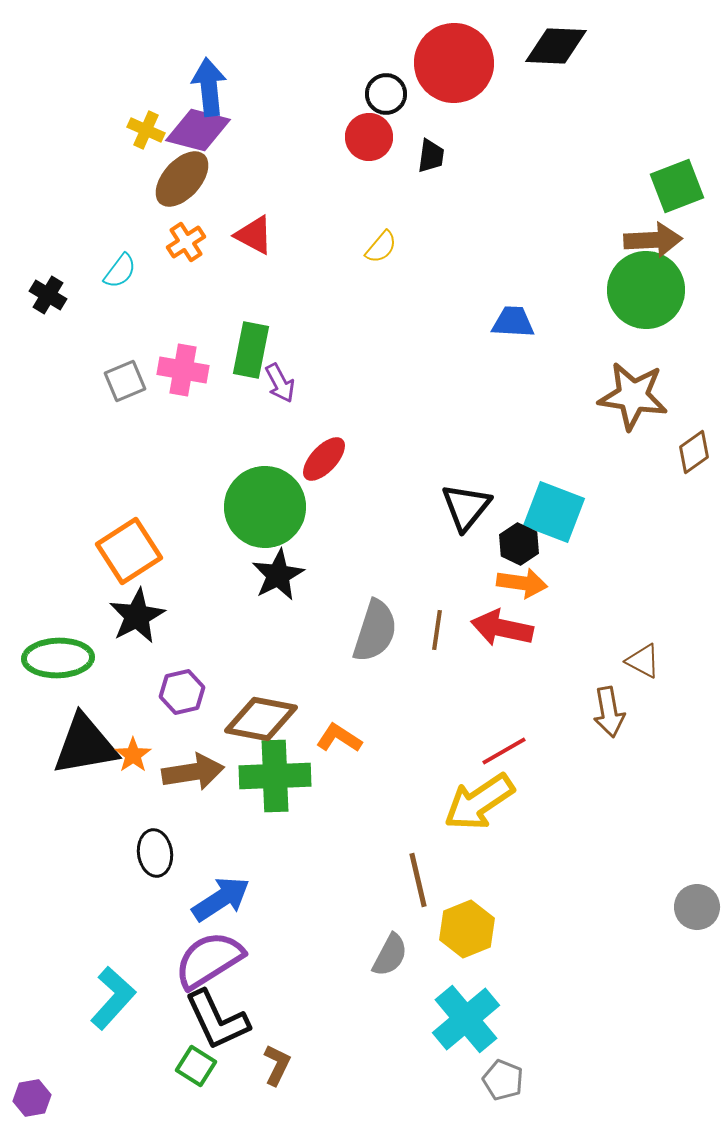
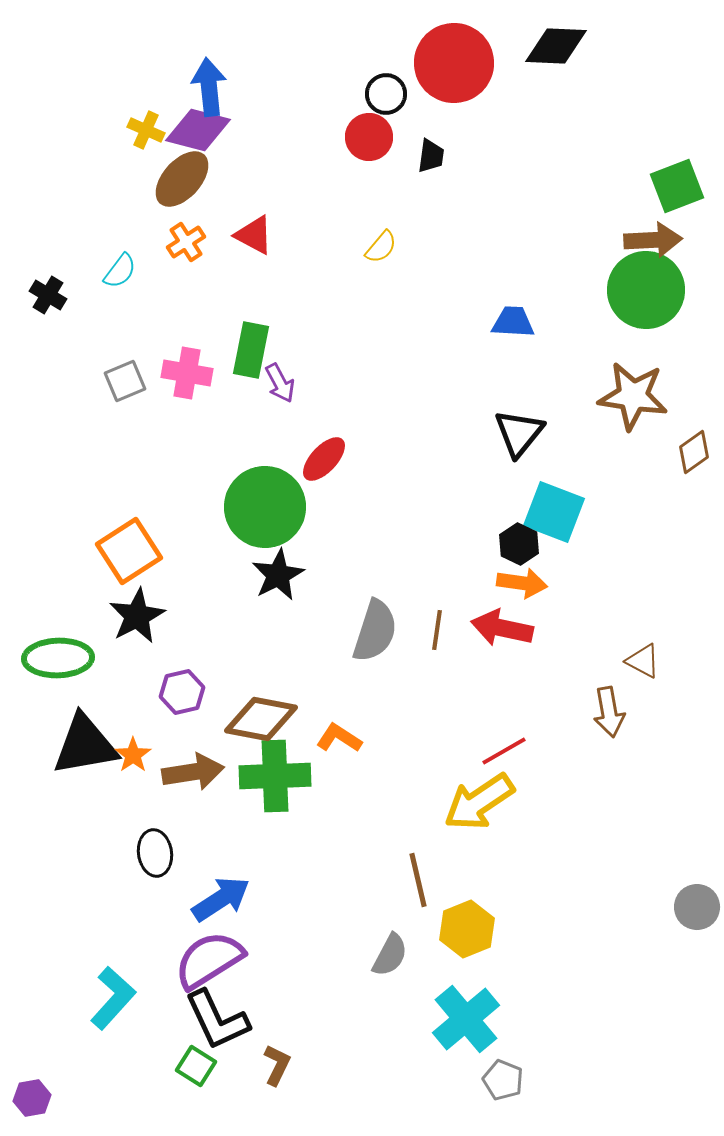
pink cross at (183, 370): moved 4 px right, 3 px down
black triangle at (466, 507): moved 53 px right, 74 px up
